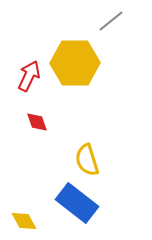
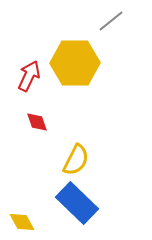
yellow semicircle: moved 11 px left; rotated 136 degrees counterclockwise
blue rectangle: rotated 6 degrees clockwise
yellow diamond: moved 2 px left, 1 px down
